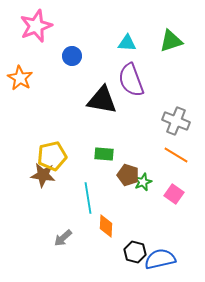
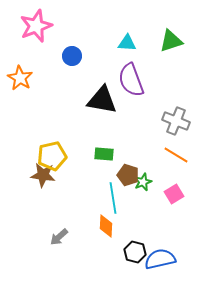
pink square: rotated 24 degrees clockwise
cyan line: moved 25 px right
gray arrow: moved 4 px left, 1 px up
